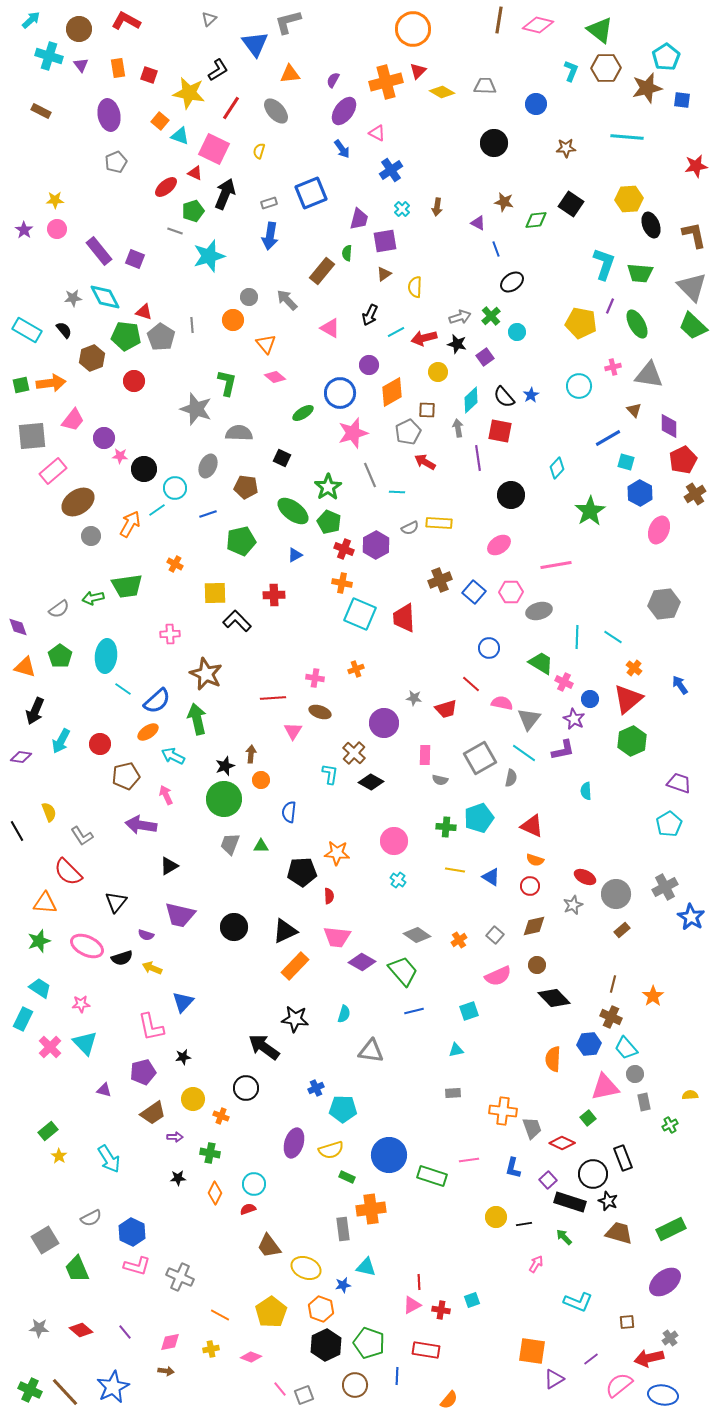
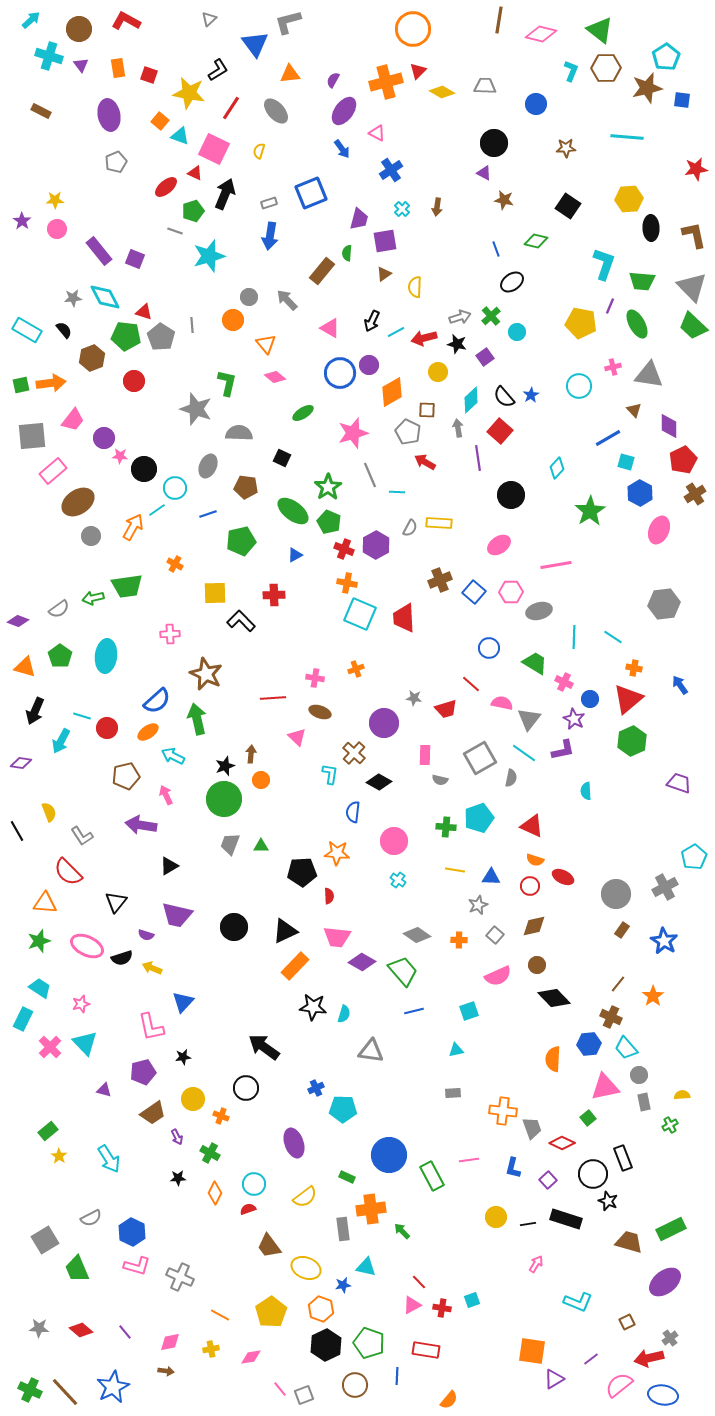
pink diamond at (538, 25): moved 3 px right, 9 px down
red star at (696, 166): moved 3 px down
brown star at (504, 202): moved 2 px up
black square at (571, 204): moved 3 px left, 2 px down
green diamond at (536, 220): moved 21 px down; rotated 20 degrees clockwise
purple triangle at (478, 223): moved 6 px right, 50 px up
black ellipse at (651, 225): moved 3 px down; rotated 20 degrees clockwise
purple star at (24, 230): moved 2 px left, 9 px up
green trapezoid at (640, 273): moved 2 px right, 8 px down
black arrow at (370, 315): moved 2 px right, 6 px down
blue circle at (340, 393): moved 20 px up
red square at (500, 431): rotated 30 degrees clockwise
gray pentagon at (408, 432): rotated 20 degrees counterclockwise
orange arrow at (130, 524): moved 3 px right, 3 px down
gray semicircle at (410, 528): rotated 36 degrees counterclockwise
orange cross at (342, 583): moved 5 px right
black L-shape at (237, 621): moved 4 px right
purple diamond at (18, 627): moved 6 px up; rotated 50 degrees counterclockwise
cyan line at (577, 637): moved 3 px left
green trapezoid at (541, 663): moved 6 px left
orange cross at (634, 668): rotated 28 degrees counterclockwise
cyan line at (123, 689): moved 41 px left, 27 px down; rotated 18 degrees counterclockwise
pink triangle at (293, 731): moved 4 px right, 6 px down; rotated 18 degrees counterclockwise
red circle at (100, 744): moved 7 px right, 16 px up
purple diamond at (21, 757): moved 6 px down
black diamond at (371, 782): moved 8 px right
blue semicircle at (289, 812): moved 64 px right
cyan pentagon at (669, 824): moved 25 px right, 33 px down
blue triangle at (491, 877): rotated 30 degrees counterclockwise
red ellipse at (585, 877): moved 22 px left
gray star at (573, 905): moved 95 px left
purple trapezoid at (180, 915): moved 3 px left
blue star at (691, 917): moved 27 px left, 24 px down
brown rectangle at (622, 930): rotated 14 degrees counterclockwise
orange cross at (459, 940): rotated 35 degrees clockwise
brown line at (613, 984): moved 5 px right; rotated 24 degrees clockwise
pink star at (81, 1004): rotated 12 degrees counterclockwise
black star at (295, 1019): moved 18 px right, 12 px up
gray circle at (635, 1074): moved 4 px right, 1 px down
yellow semicircle at (690, 1095): moved 8 px left
purple arrow at (175, 1137): moved 2 px right; rotated 63 degrees clockwise
purple ellipse at (294, 1143): rotated 36 degrees counterclockwise
yellow semicircle at (331, 1150): moved 26 px left, 47 px down; rotated 20 degrees counterclockwise
green cross at (210, 1153): rotated 18 degrees clockwise
green rectangle at (432, 1176): rotated 44 degrees clockwise
black rectangle at (570, 1202): moved 4 px left, 17 px down
black line at (524, 1224): moved 4 px right
brown trapezoid at (619, 1233): moved 10 px right, 9 px down
green arrow at (564, 1237): moved 162 px left, 6 px up
red line at (419, 1282): rotated 42 degrees counterclockwise
red cross at (441, 1310): moved 1 px right, 2 px up
brown square at (627, 1322): rotated 21 degrees counterclockwise
pink diamond at (251, 1357): rotated 30 degrees counterclockwise
